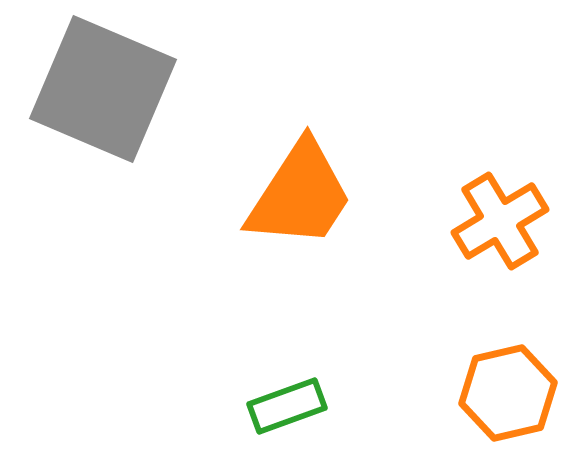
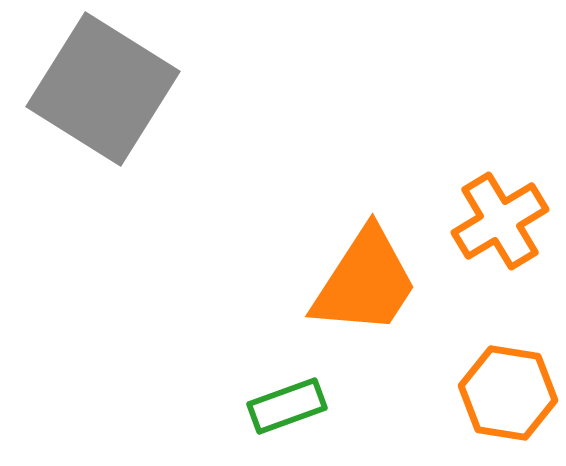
gray square: rotated 9 degrees clockwise
orange trapezoid: moved 65 px right, 87 px down
orange hexagon: rotated 22 degrees clockwise
